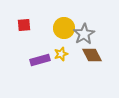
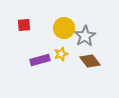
gray star: moved 1 px right, 2 px down
brown diamond: moved 2 px left, 6 px down; rotated 10 degrees counterclockwise
